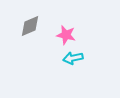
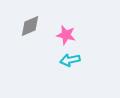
cyan arrow: moved 3 px left, 2 px down
